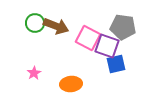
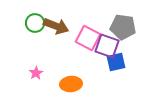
blue square: moved 2 px up
pink star: moved 2 px right
